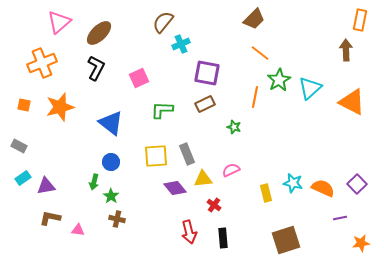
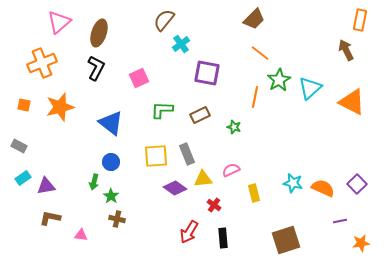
brown semicircle at (163, 22): moved 1 px right, 2 px up
brown ellipse at (99, 33): rotated 28 degrees counterclockwise
cyan cross at (181, 44): rotated 12 degrees counterclockwise
brown arrow at (346, 50): rotated 25 degrees counterclockwise
brown rectangle at (205, 104): moved 5 px left, 11 px down
purple diamond at (175, 188): rotated 15 degrees counterclockwise
yellow rectangle at (266, 193): moved 12 px left
purple line at (340, 218): moved 3 px down
pink triangle at (78, 230): moved 3 px right, 5 px down
red arrow at (189, 232): rotated 45 degrees clockwise
